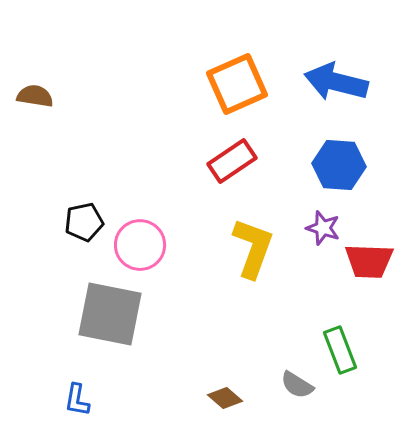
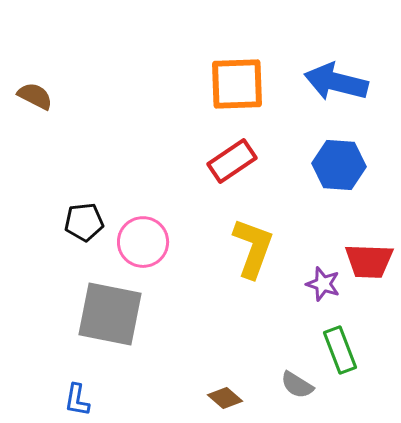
orange square: rotated 22 degrees clockwise
brown semicircle: rotated 18 degrees clockwise
black pentagon: rotated 6 degrees clockwise
purple star: moved 56 px down
pink circle: moved 3 px right, 3 px up
